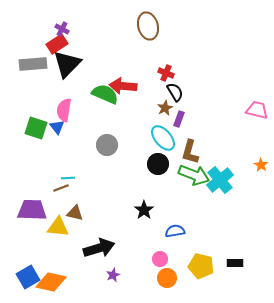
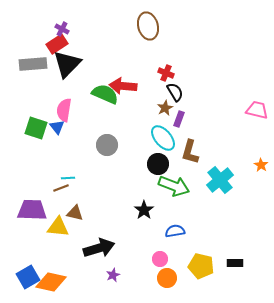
green arrow: moved 20 px left, 11 px down
